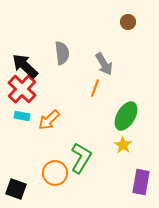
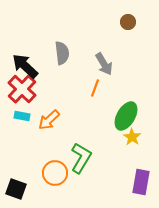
yellow star: moved 9 px right, 8 px up
